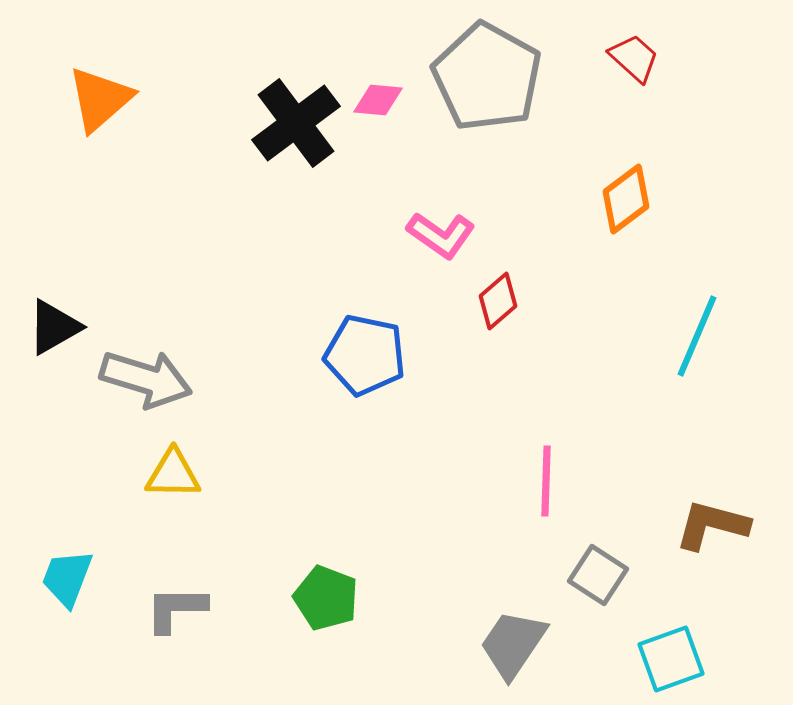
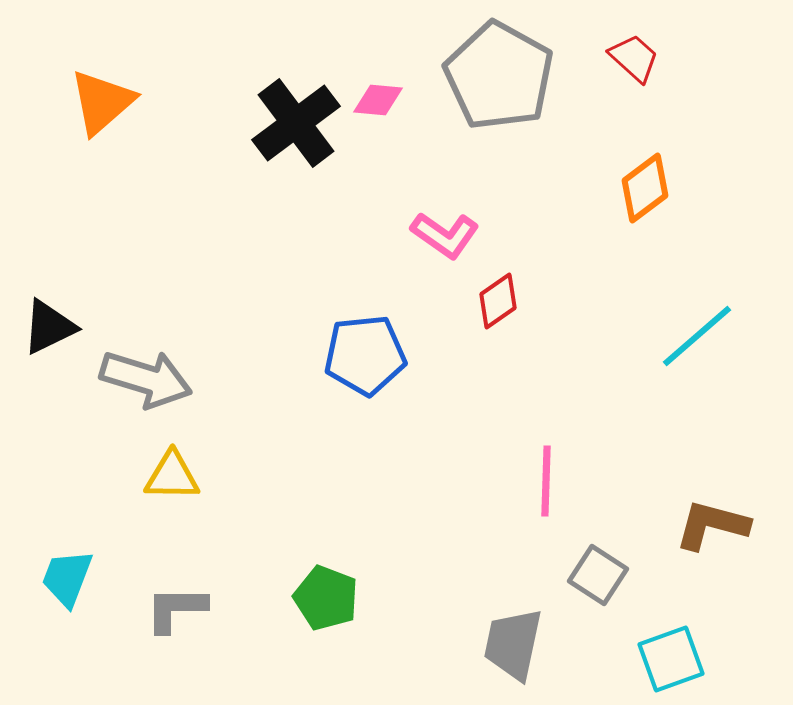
gray pentagon: moved 12 px right, 1 px up
orange triangle: moved 2 px right, 3 px down
orange diamond: moved 19 px right, 11 px up
pink L-shape: moved 4 px right
red diamond: rotated 6 degrees clockwise
black triangle: moved 5 px left; rotated 4 degrees clockwise
cyan line: rotated 26 degrees clockwise
blue pentagon: rotated 18 degrees counterclockwise
yellow triangle: moved 1 px left, 2 px down
gray trapezoid: rotated 22 degrees counterclockwise
